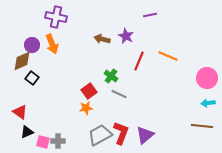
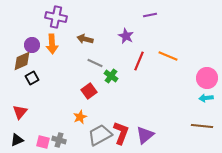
brown arrow: moved 17 px left
orange arrow: rotated 18 degrees clockwise
black square: rotated 24 degrees clockwise
gray line: moved 24 px left, 31 px up
cyan arrow: moved 2 px left, 5 px up
orange star: moved 6 px left, 9 px down; rotated 16 degrees counterclockwise
red triangle: rotated 35 degrees clockwise
black triangle: moved 10 px left, 8 px down
gray cross: moved 1 px right, 1 px up; rotated 16 degrees clockwise
